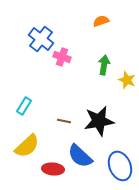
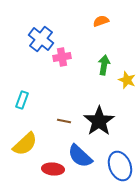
pink cross: rotated 30 degrees counterclockwise
cyan rectangle: moved 2 px left, 6 px up; rotated 12 degrees counterclockwise
black star: rotated 24 degrees counterclockwise
yellow semicircle: moved 2 px left, 2 px up
